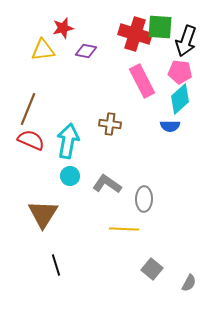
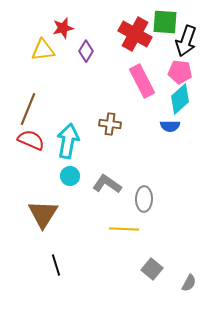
green square: moved 5 px right, 5 px up
red cross: rotated 12 degrees clockwise
purple diamond: rotated 70 degrees counterclockwise
